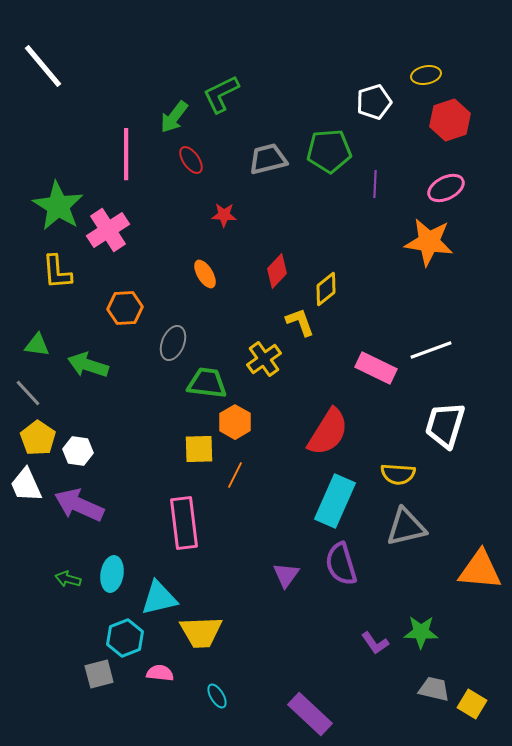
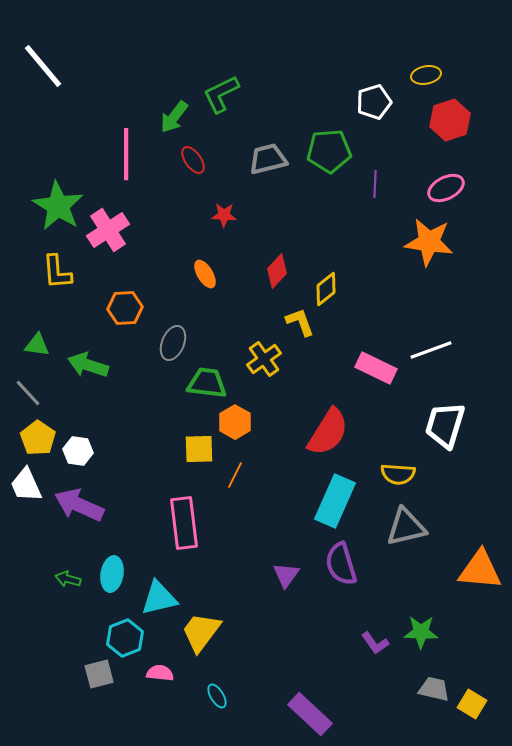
red ellipse at (191, 160): moved 2 px right
yellow trapezoid at (201, 632): rotated 129 degrees clockwise
